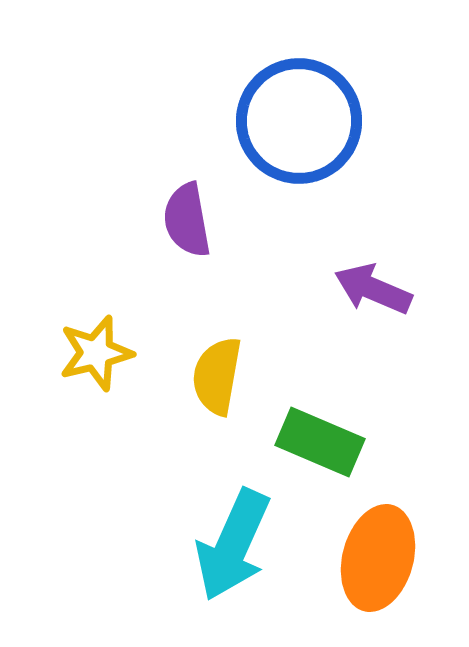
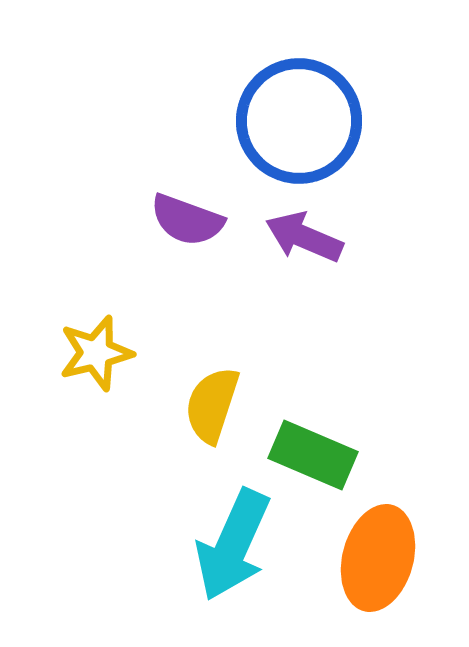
purple semicircle: rotated 60 degrees counterclockwise
purple arrow: moved 69 px left, 52 px up
yellow semicircle: moved 5 px left, 29 px down; rotated 8 degrees clockwise
green rectangle: moved 7 px left, 13 px down
